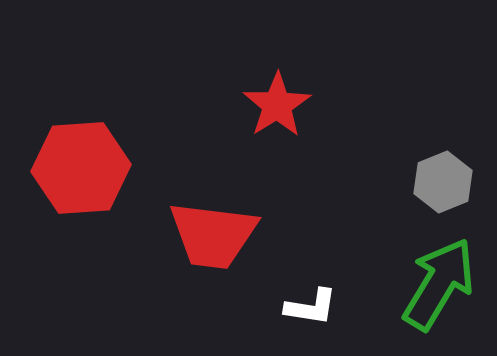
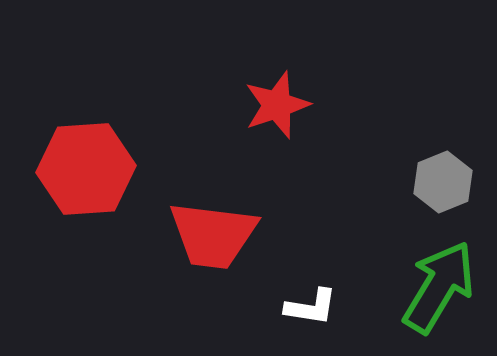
red star: rotated 14 degrees clockwise
red hexagon: moved 5 px right, 1 px down
green arrow: moved 3 px down
